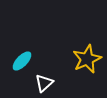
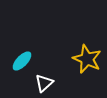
yellow star: rotated 24 degrees counterclockwise
